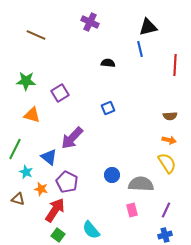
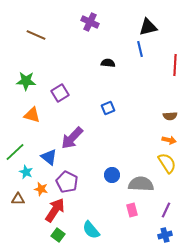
green line: moved 3 px down; rotated 20 degrees clockwise
brown triangle: rotated 16 degrees counterclockwise
